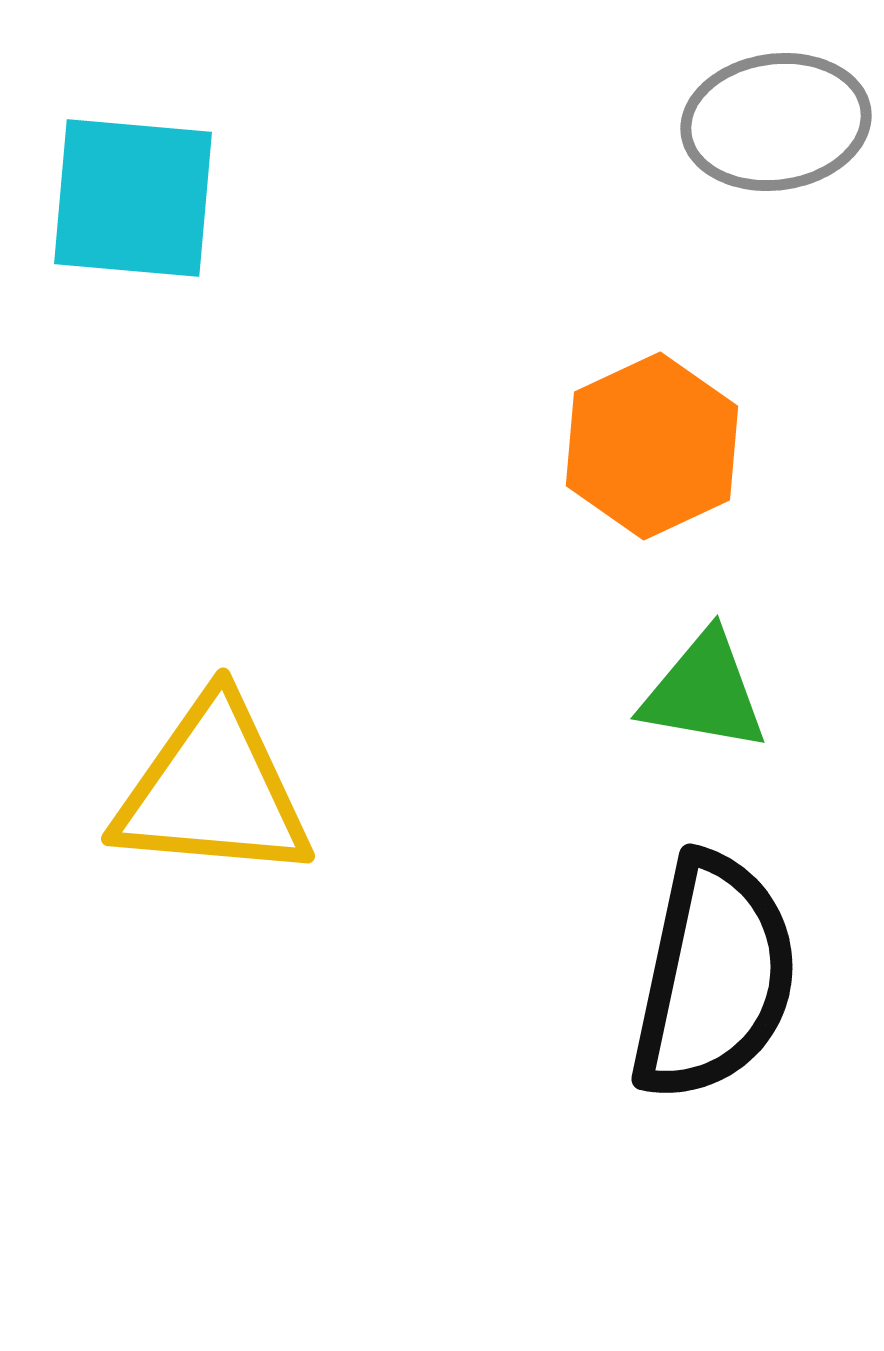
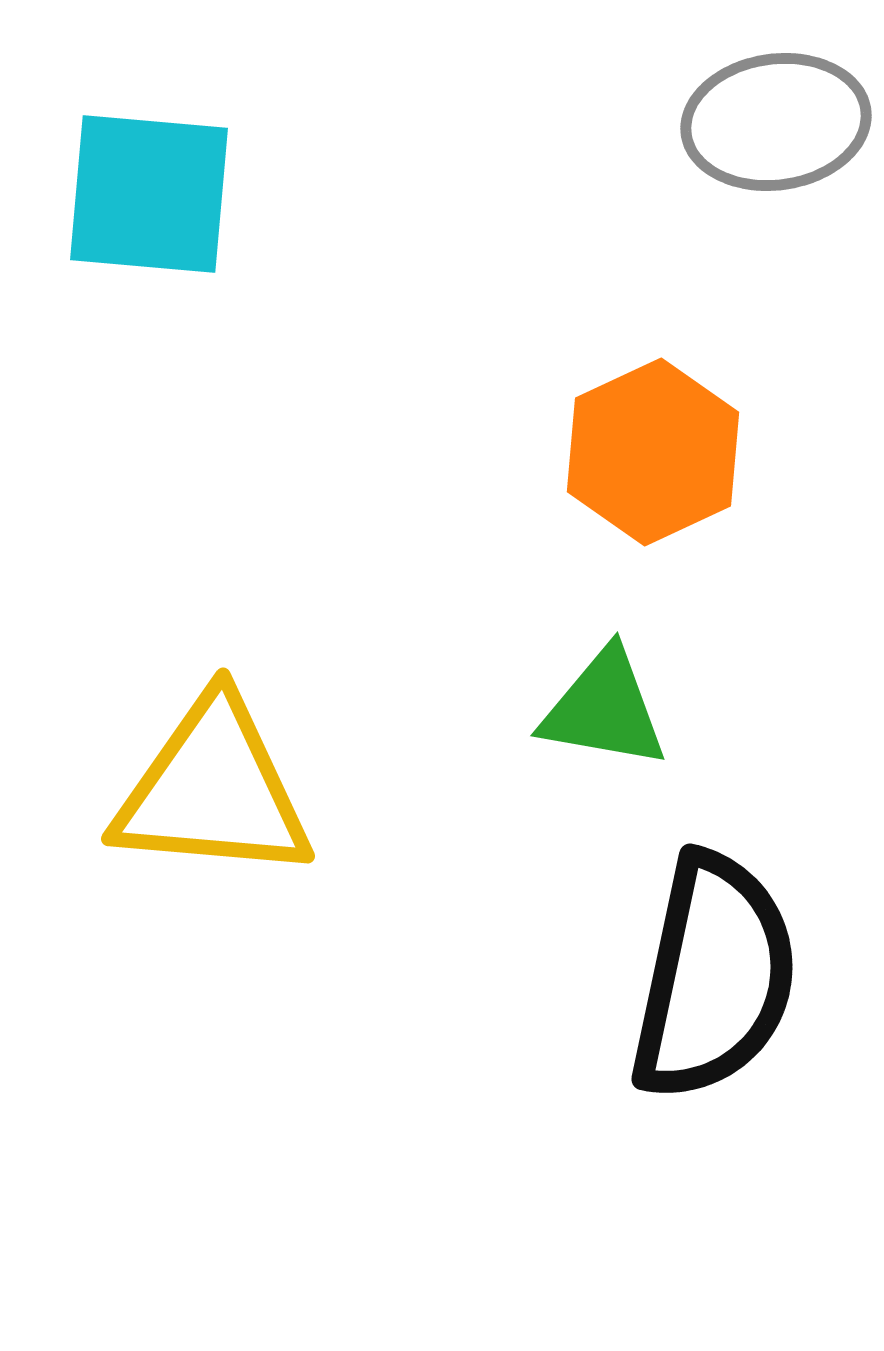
cyan square: moved 16 px right, 4 px up
orange hexagon: moved 1 px right, 6 px down
green triangle: moved 100 px left, 17 px down
